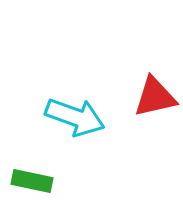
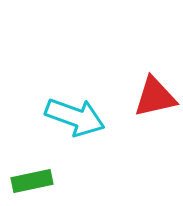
green rectangle: rotated 24 degrees counterclockwise
